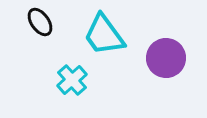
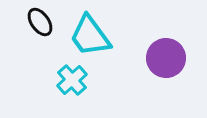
cyan trapezoid: moved 14 px left, 1 px down
